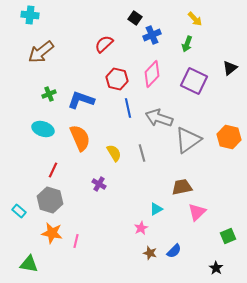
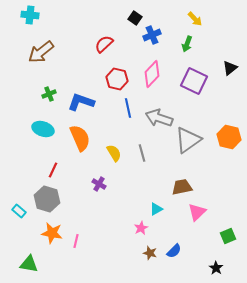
blue L-shape: moved 2 px down
gray hexagon: moved 3 px left, 1 px up
